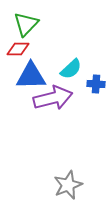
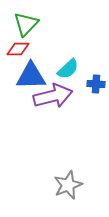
cyan semicircle: moved 3 px left
purple arrow: moved 2 px up
